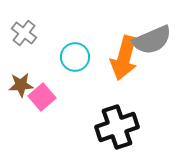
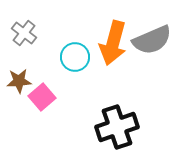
orange arrow: moved 11 px left, 15 px up
brown star: moved 2 px left, 4 px up
